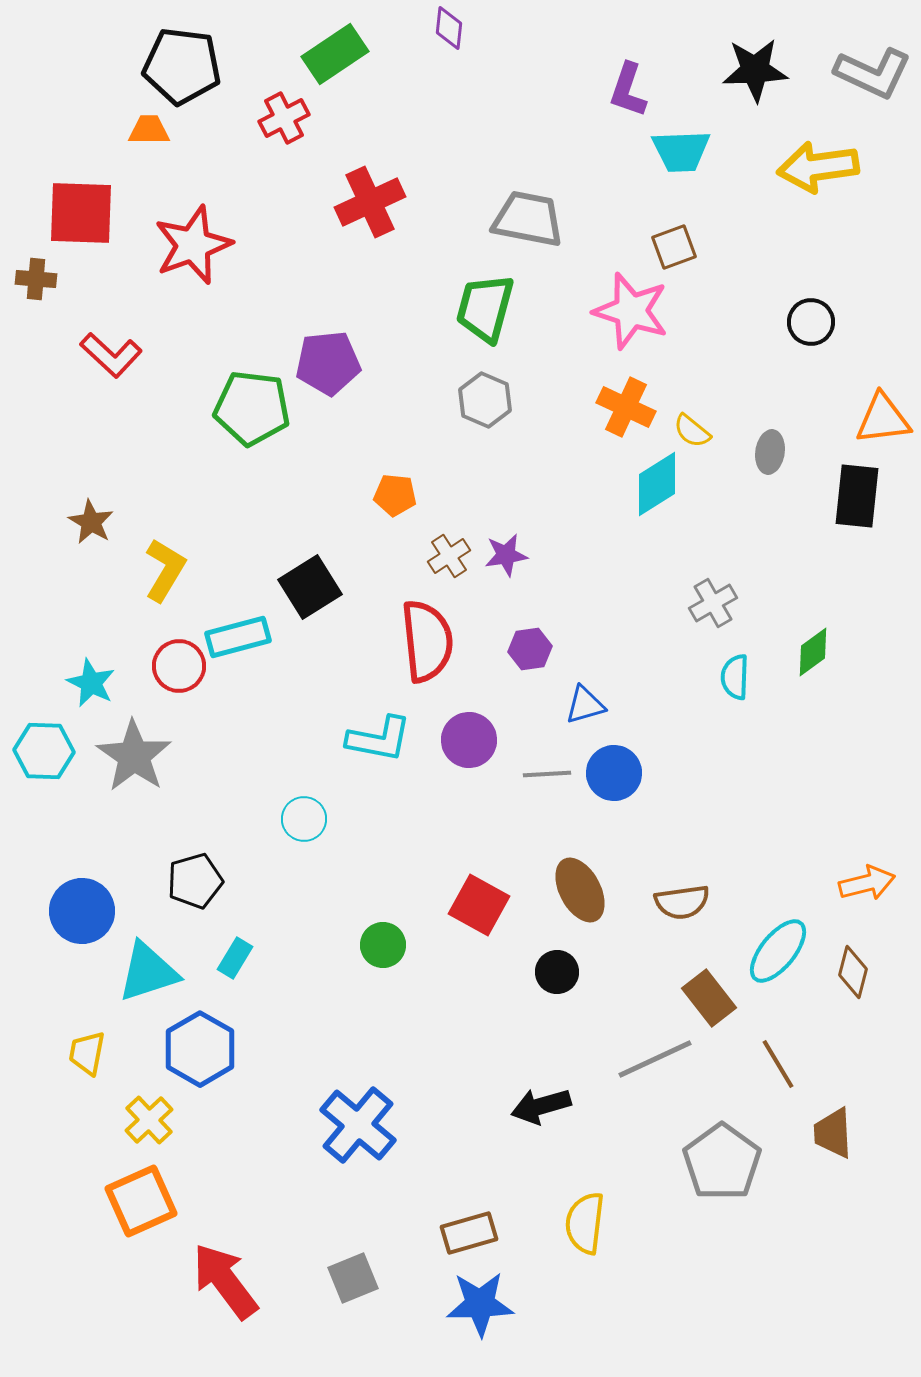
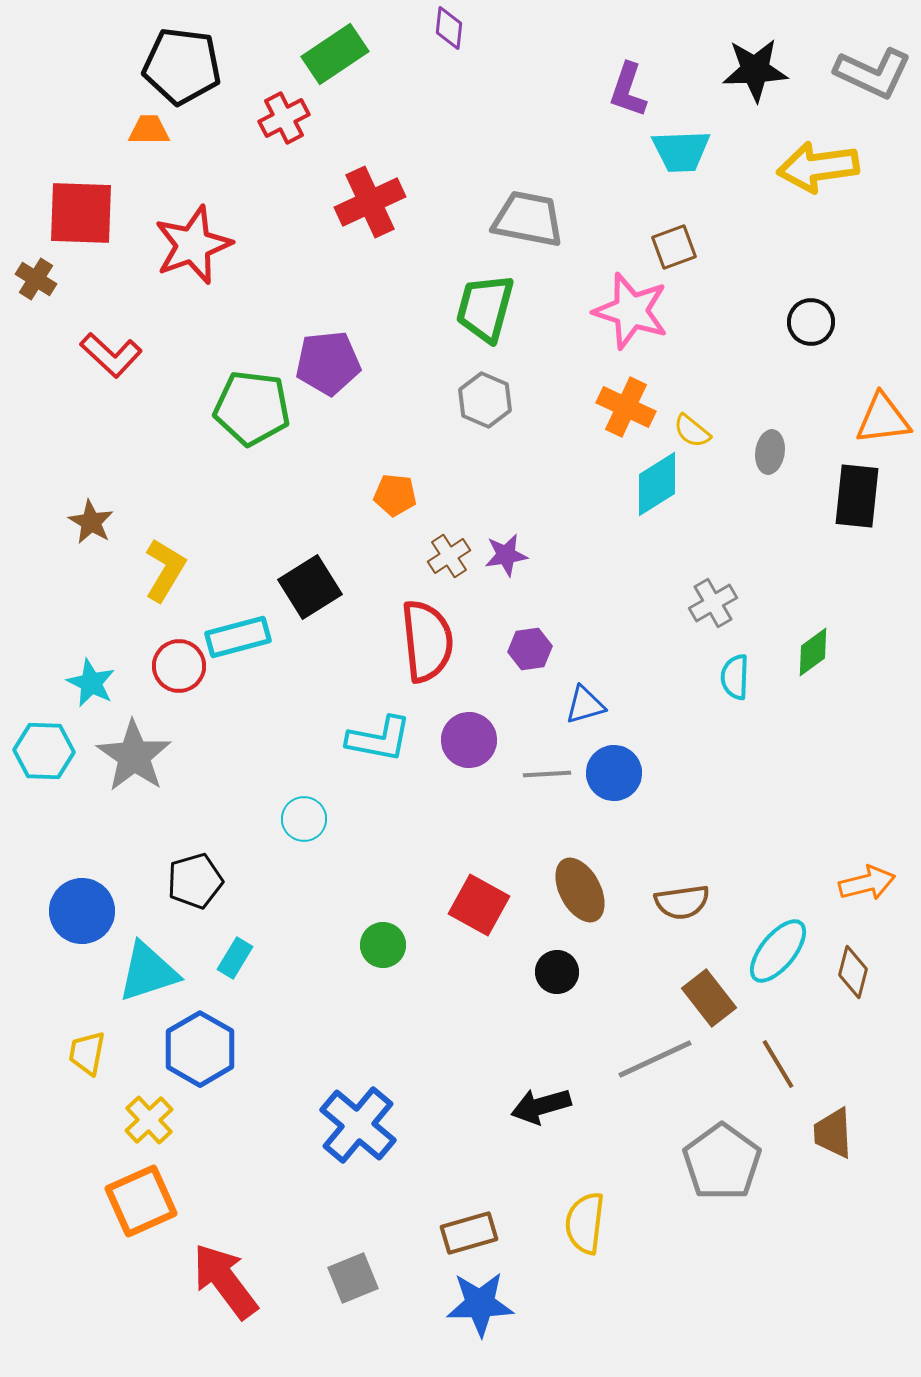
brown cross at (36, 279): rotated 27 degrees clockwise
